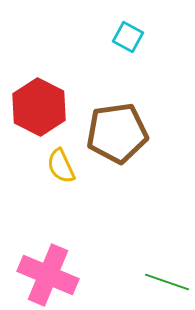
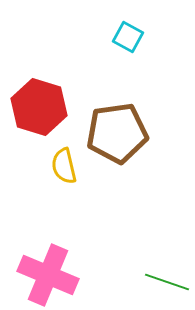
red hexagon: rotated 10 degrees counterclockwise
yellow semicircle: moved 3 px right; rotated 12 degrees clockwise
